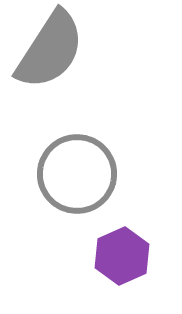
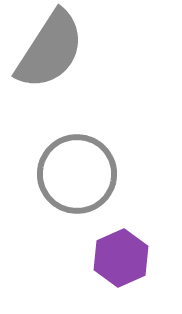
purple hexagon: moved 1 px left, 2 px down
